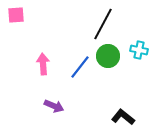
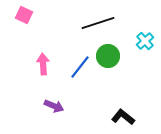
pink square: moved 8 px right; rotated 30 degrees clockwise
black line: moved 5 px left, 1 px up; rotated 44 degrees clockwise
cyan cross: moved 6 px right, 9 px up; rotated 36 degrees clockwise
